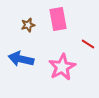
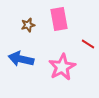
pink rectangle: moved 1 px right
